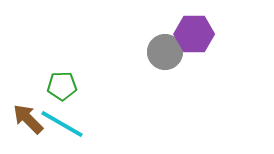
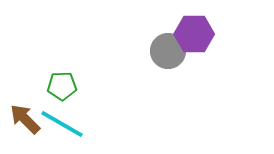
gray circle: moved 3 px right, 1 px up
brown arrow: moved 3 px left
